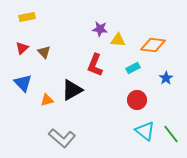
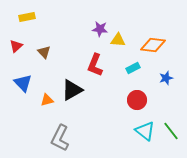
red triangle: moved 6 px left, 2 px up
blue star: rotated 16 degrees clockwise
green line: moved 3 px up
gray L-shape: moved 2 px left; rotated 76 degrees clockwise
